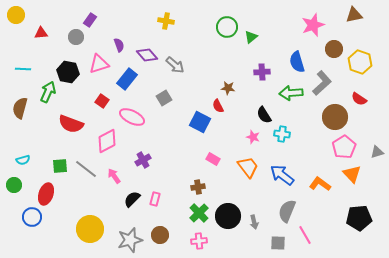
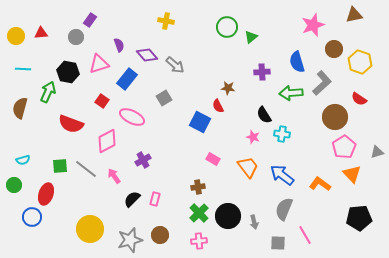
yellow circle at (16, 15): moved 21 px down
gray semicircle at (287, 211): moved 3 px left, 2 px up
